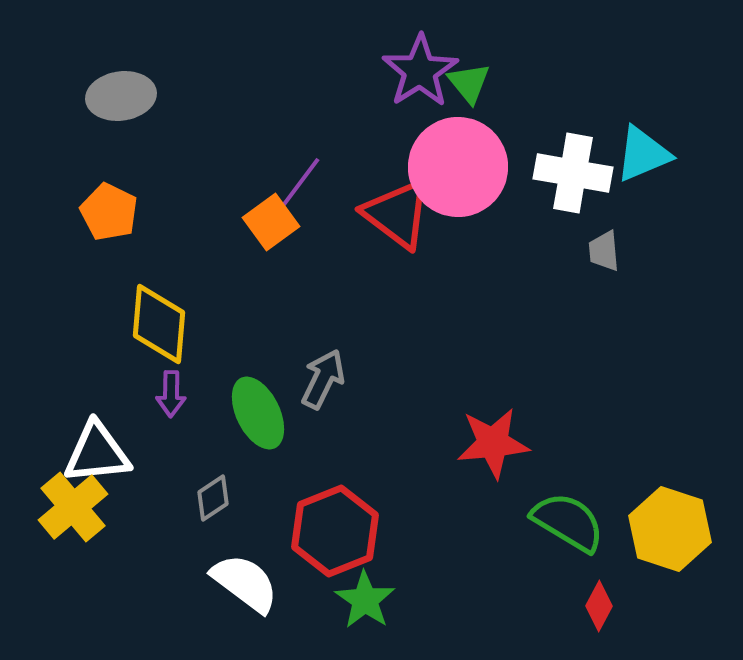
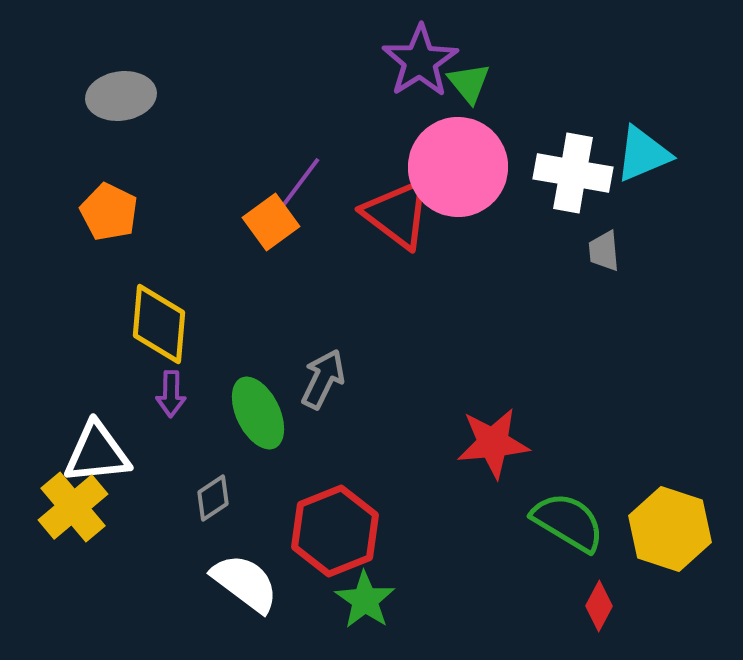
purple star: moved 10 px up
